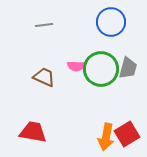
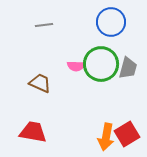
green circle: moved 5 px up
brown trapezoid: moved 4 px left, 6 px down
